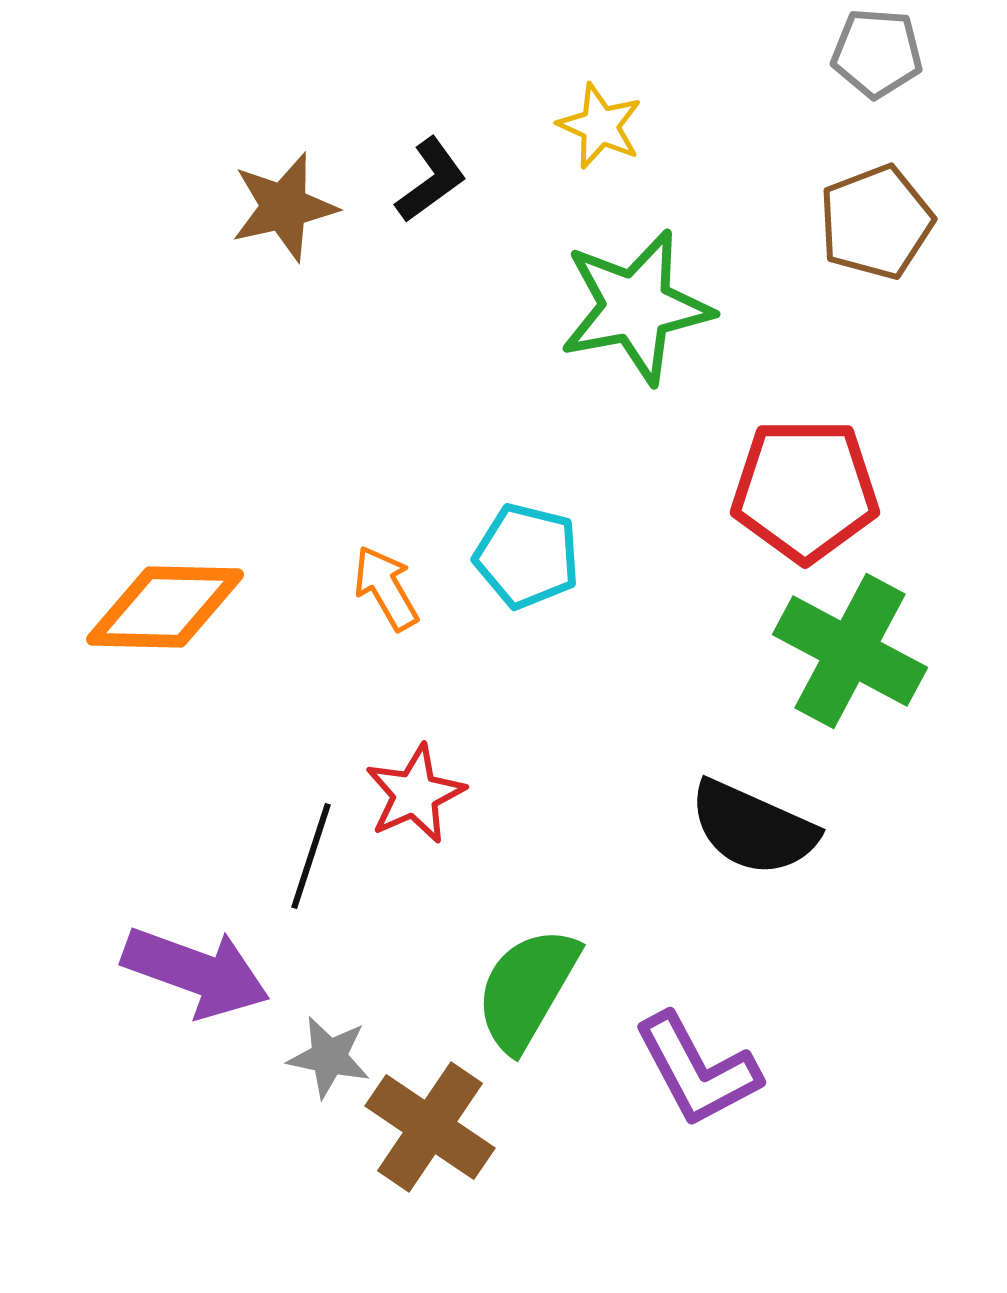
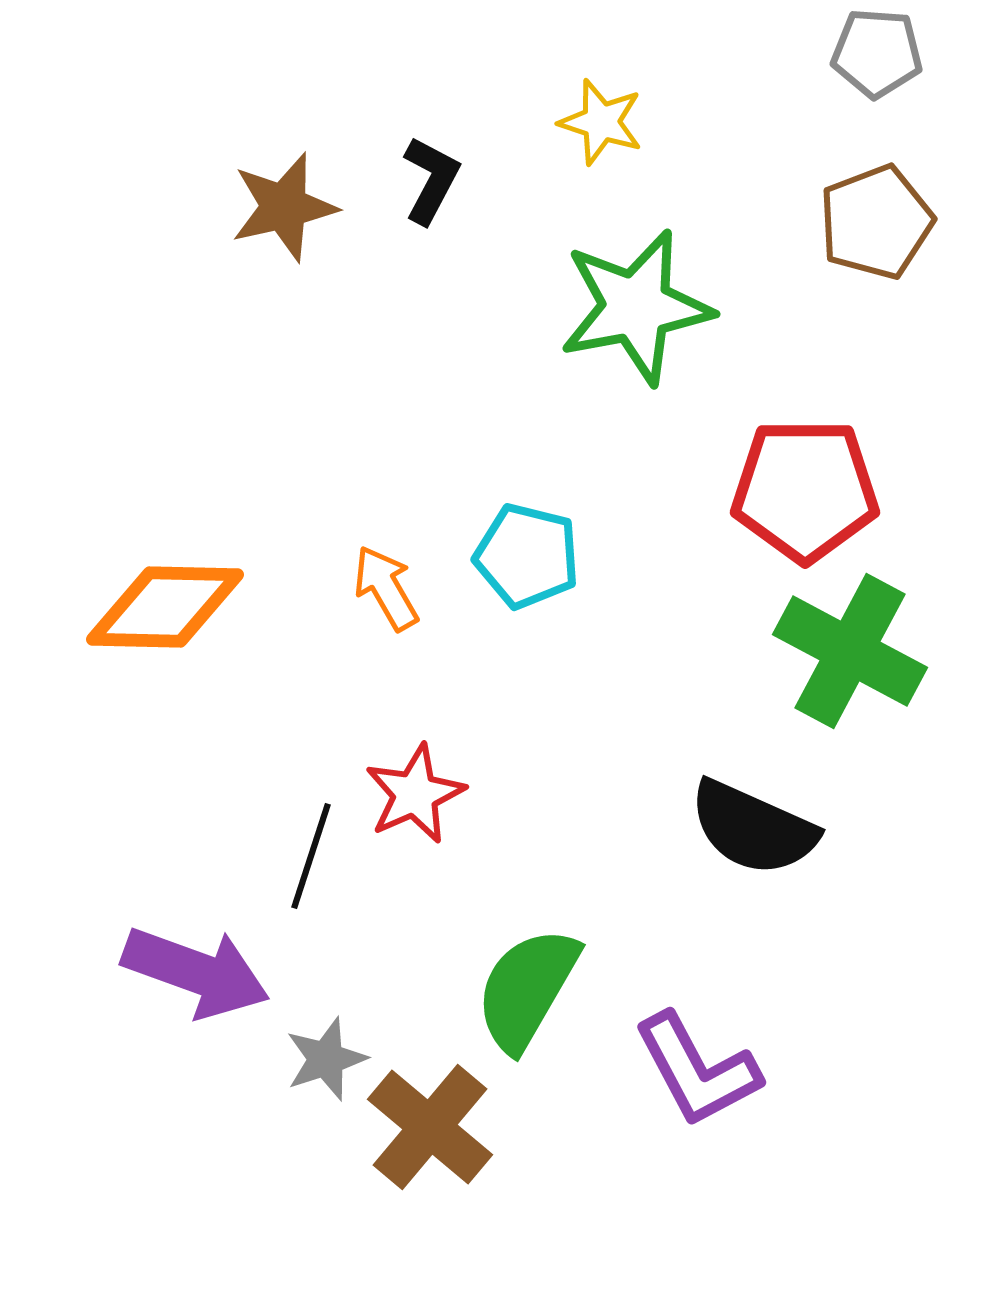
yellow star: moved 1 px right, 4 px up; rotated 6 degrees counterclockwise
black L-shape: rotated 26 degrees counterclockwise
gray star: moved 3 px left, 2 px down; rotated 30 degrees counterclockwise
brown cross: rotated 6 degrees clockwise
